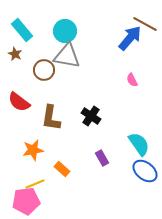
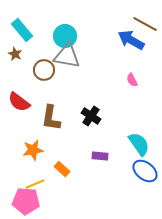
cyan circle: moved 5 px down
blue arrow: moved 1 px right, 2 px down; rotated 100 degrees counterclockwise
purple rectangle: moved 2 px left, 2 px up; rotated 56 degrees counterclockwise
pink pentagon: rotated 12 degrees clockwise
